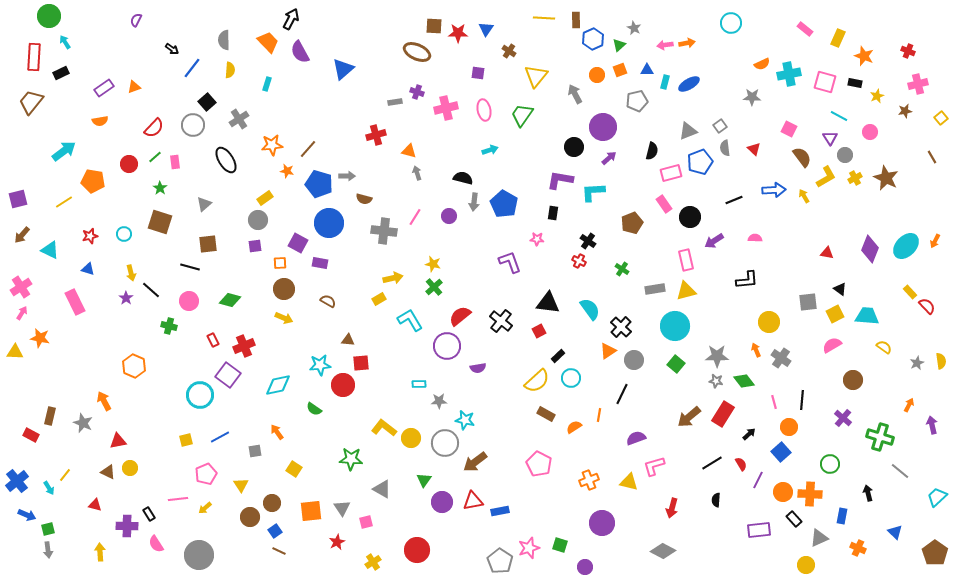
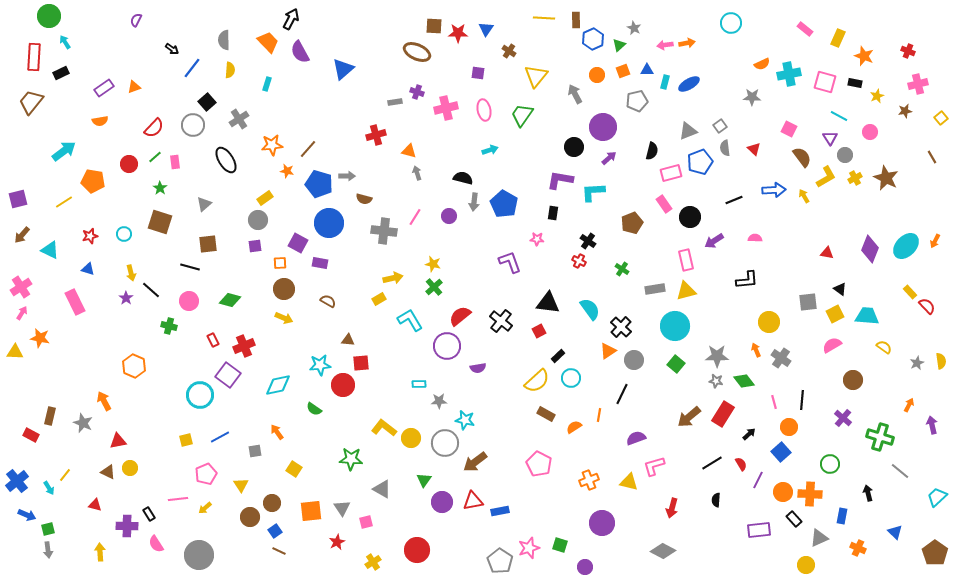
orange square at (620, 70): moved 3 px right, 1 px down
